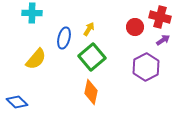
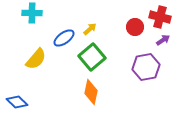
yellow arrow: moved 1 px right; rotated 16 degrees clockwise
blue ellipse: rotated 40 degrees clockwise
purple hexagon: rotated 16 degrees clockwise
